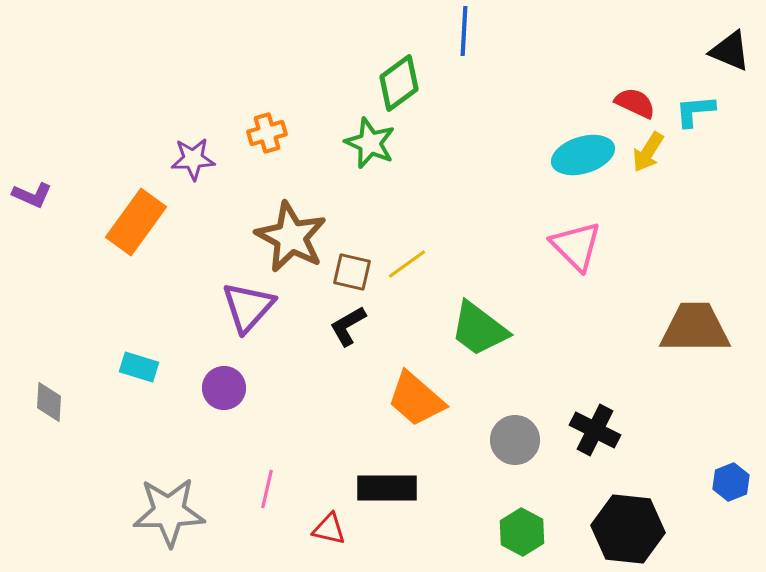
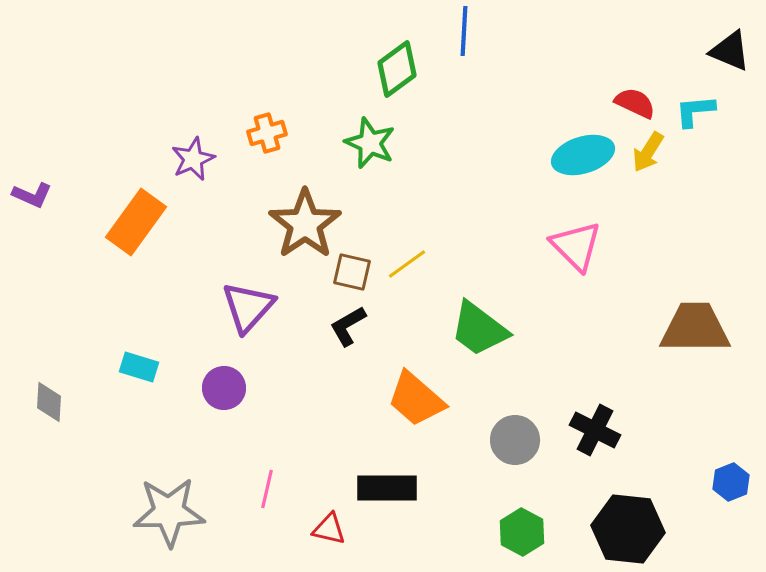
green diamond: moved 2 px left, 14 px up
purple star: rotated 21 degrees counterclockwise
brown star: moved 14 px right, 13 px up; rotated 10 degrees clockwise
